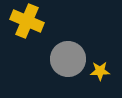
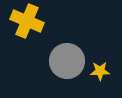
gray circle: moved 1 px left, 2 px down
